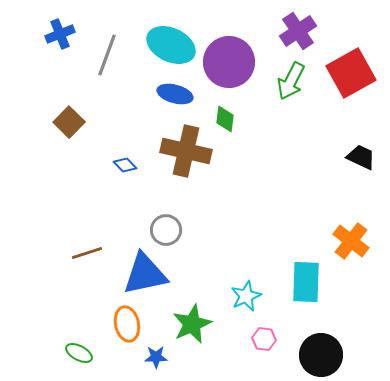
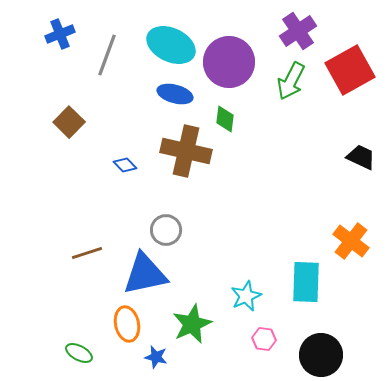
red square: moved 1 px left, 3 px up
blue star: rotated 15 degrees clockwise
